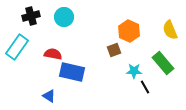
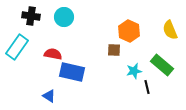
black cross: rotated 24 degrees clockwise
brown square: rotated 24 degrees clockwise
green rectangle: moved 1 px left, 2 px down; rotated 10 degrees counterclockwise
cyan star: rotated 14 degrees counterclockwise
black line: moved 2 px right; rotated 16 degrees clockwise
